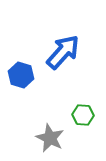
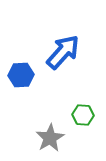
blue hexagon: rotated 20 degrees counterclockwise
gray star: rotated 16 degrees clockwise
